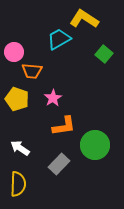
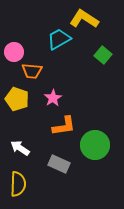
green square: moved 1 px left, 1 px down
gray rectangle: rotated 70 degrees clockwise
